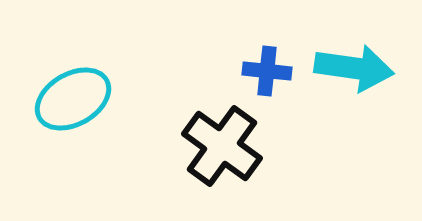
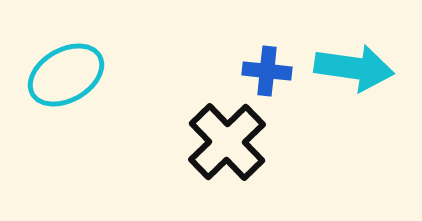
cyan ellipse: moved 7 px left, 24 px up
black cross: moved 5 px right, 4 px up; rotated 10 degrees clockwise
